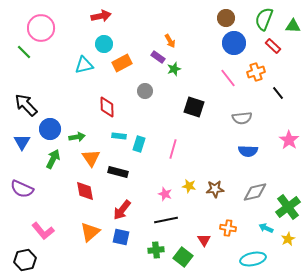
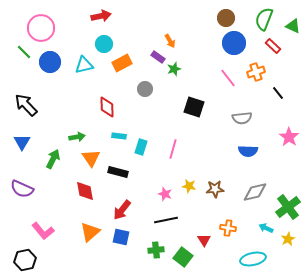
green triangle at (293, 26): rotated 21 degrees clockwise
gray circle at (145, 91): moved 2 px up
blue circle at (50, 129): moved 67 px up
pink star at (289, 140): moved 3 px up
cyan rectangle at (139, 144): moved 2 px right, 3 px down
